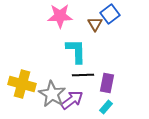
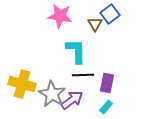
pink star: rotated 10 degrees clockwise
